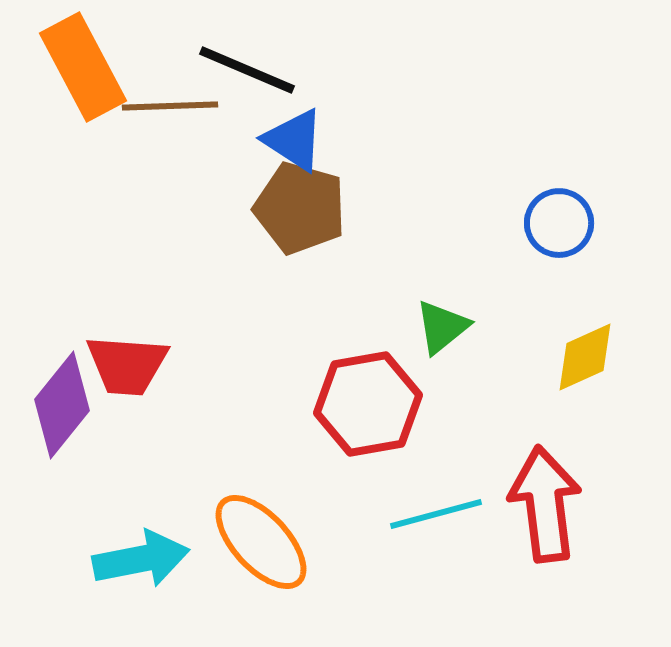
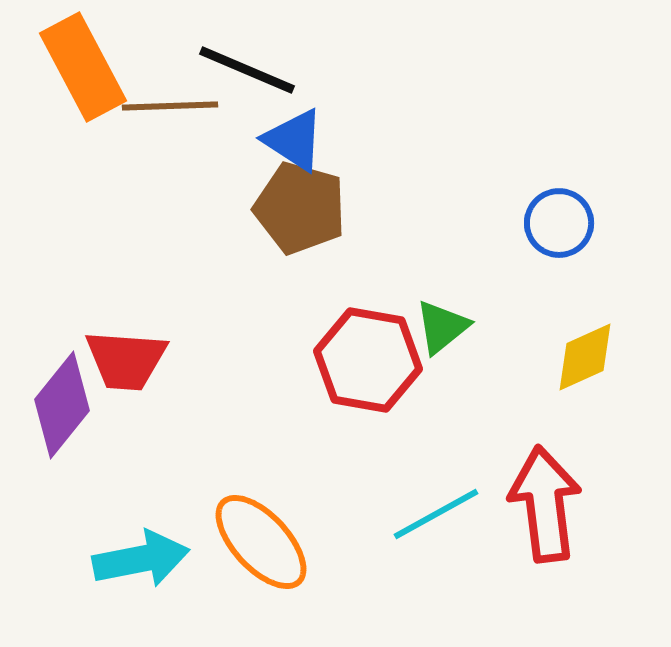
red trapezoid: moved 1 px left, 5 px up
red hexagon: moved 44 px up; rotated 20 degrees clockwise
cyan line: rotated 14 degrees counterclockwise
